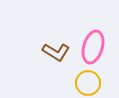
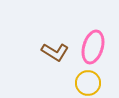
brown L-shape: moved 1 px left
